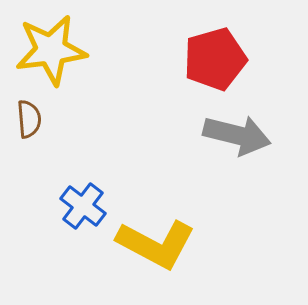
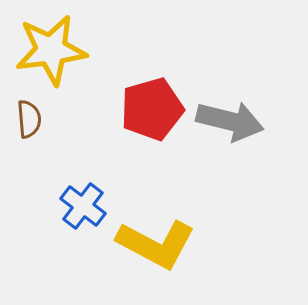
red pentagon: moved 63 px left, 50 px down
gray arrow: moved 7 px left, 14 px up
